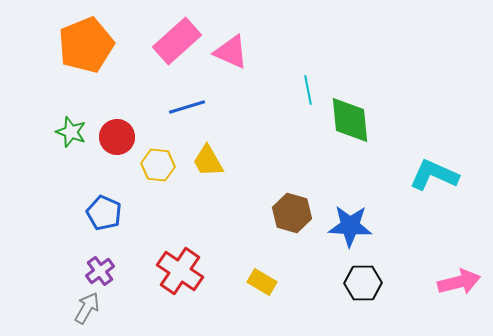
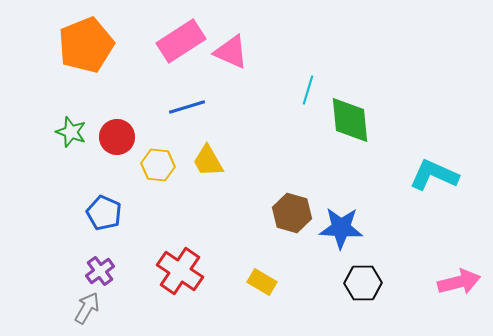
pink rectangle: moved 4 px right; rotated 9 degrees clockwise
cyan line: rotated 28 degrees clockwise
blue star: moved 9 px left, 2 px down
